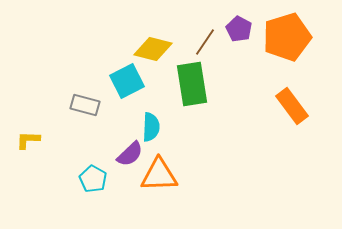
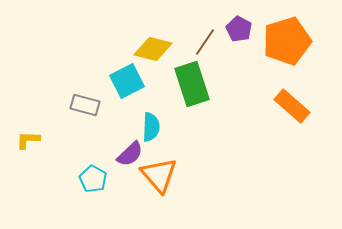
orange pentagon: moved 4 px down
green rectangle: rotated 9 degrees counterclockwise
orange rectangle: rotated 12 degrees counterclockwise
orange triangle: rotated 51 degrees clockwise
